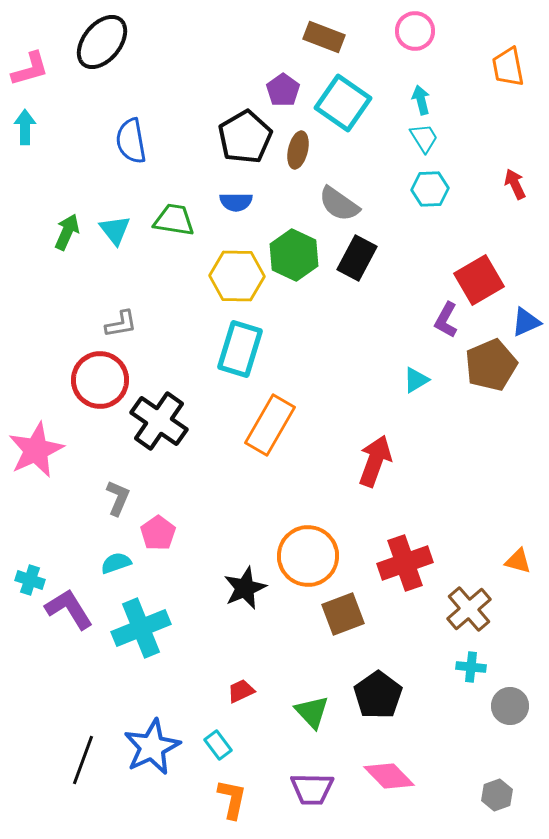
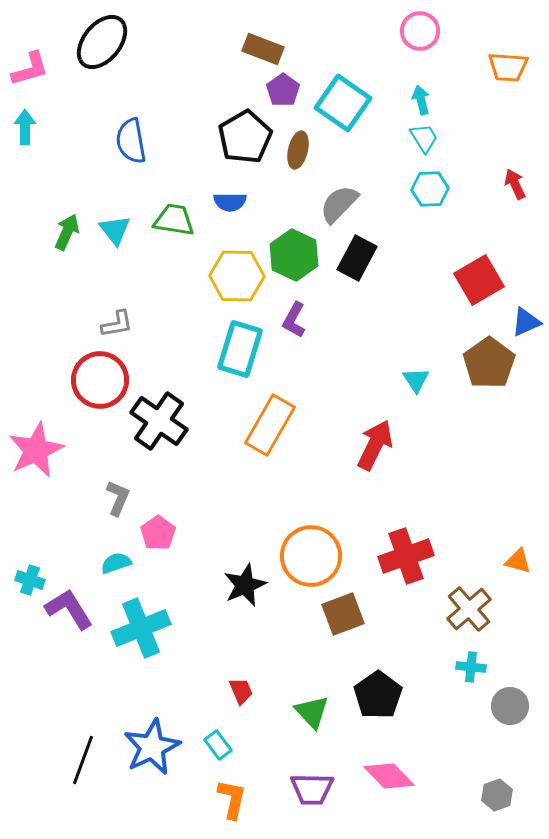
pink circle at (415, 31): moved 5 px right
brown rectangle at (324, 37): moved 61 px left, 12 px down
orange trapezoid at (508, 67): rotated 75 degrees counterclockwise
blue semicircle at (236, 202): moved 6 px left
gray semicircle at (339, 204): rotated 99 degrees clockwise
purple L-shape at (446, 320): moved 152 px left
gray L-shape at (121, 324): moved 4 px left
brown pentagon at (491, 365): moved 2 px left, 2 px up; rotated 12 degrees counterclockwise
cyan triangle at (416, 380): rotated 32 degrees counterclockwise
red arrow at (375, 461): moved 16 px up; rotated 6 degrees clockwise
orange circle at (308, 556): moved 3 px right
red cross at (405, 563): moved 1 px right, 7 px up
black star at (245, 588): moved 3 px up
red trapezoid at (241, 691): rotated 92 degrees clockwise
